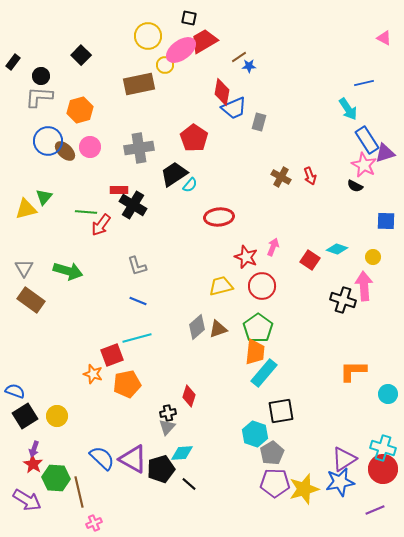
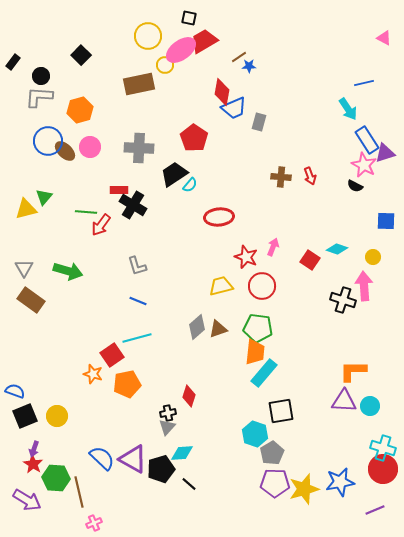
gray cross at (139, 148): rotated 12 degrees clockwise
brown cross at (281, 177): rotated 24 degrees counterclockwise
green pentagon at (258, 328): rotated 28 degrees counterclockwise
red square at (112, 355): rotated 15 degrees counterclockwise
cyan circle at (388, 394): moved 18 px left, 12 px down
black square at (25, 416): rotated 10 degrees clockwise
purple triangle at (344, 459): moved 58 px up; rotated 36 degrees clockwise
